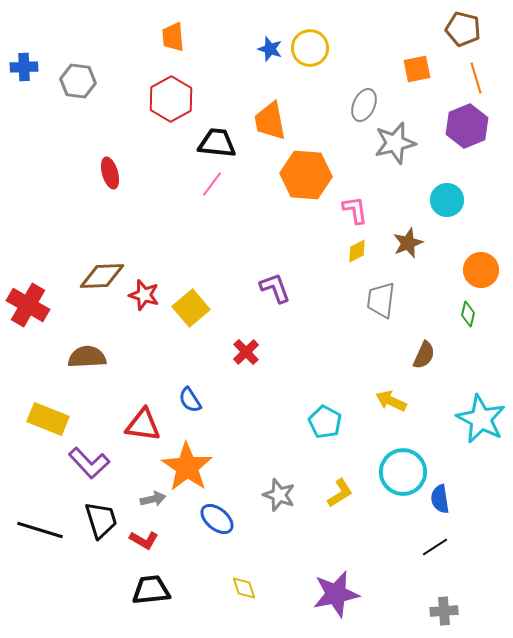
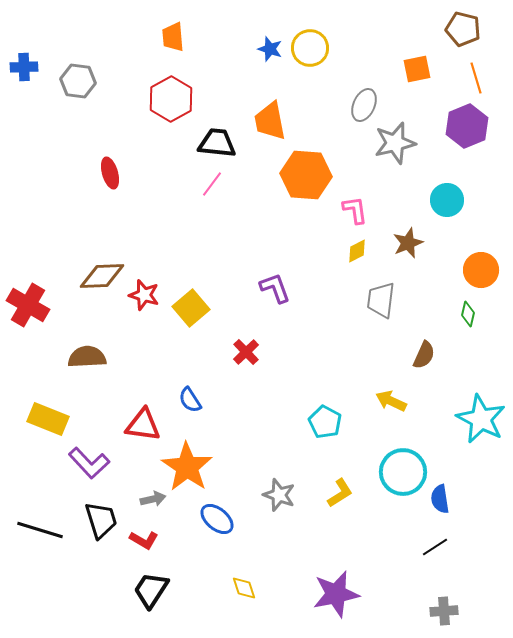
black trapezoid at (151, 590): rotated 51 degrees counterclockwise
